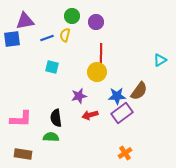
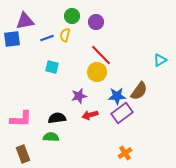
red line: rotated 45 degrees counterclockwise
black semicircle: moved 1 px right; rotated 90 degrees clockwise
brown rectangle: rotated 60 degrees clockwise
